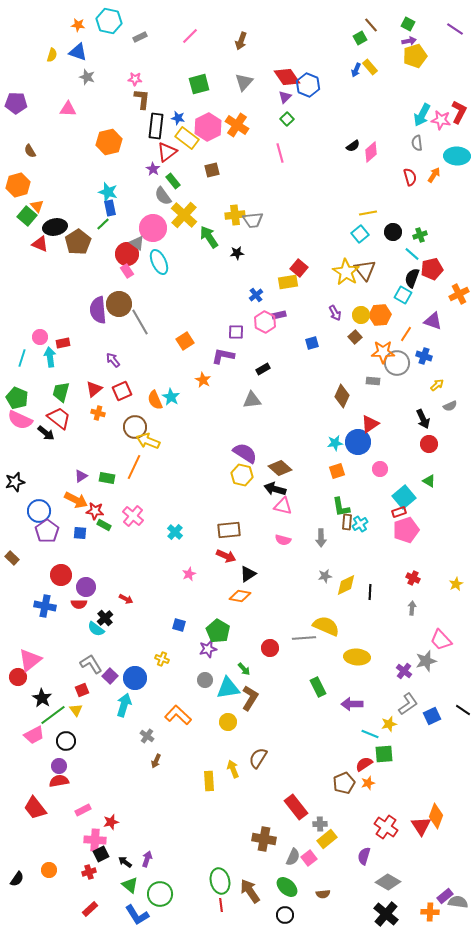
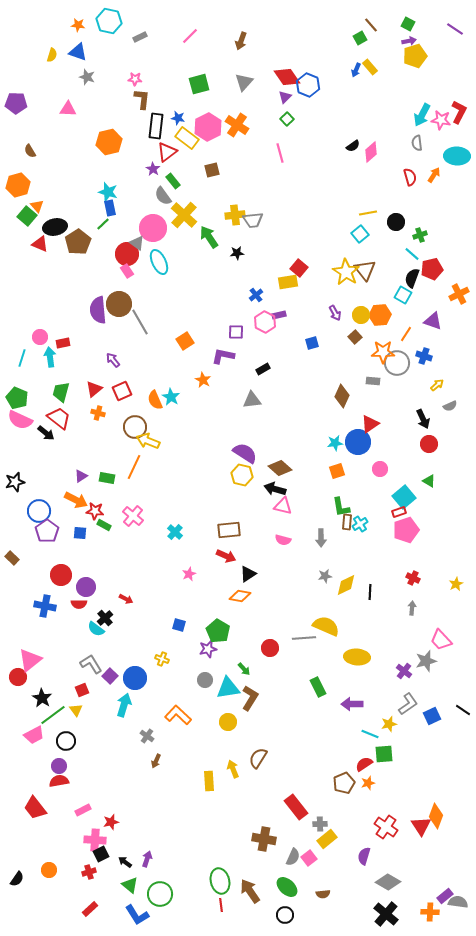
black circle at (393, 232): moved 3 px right, 10 px up
